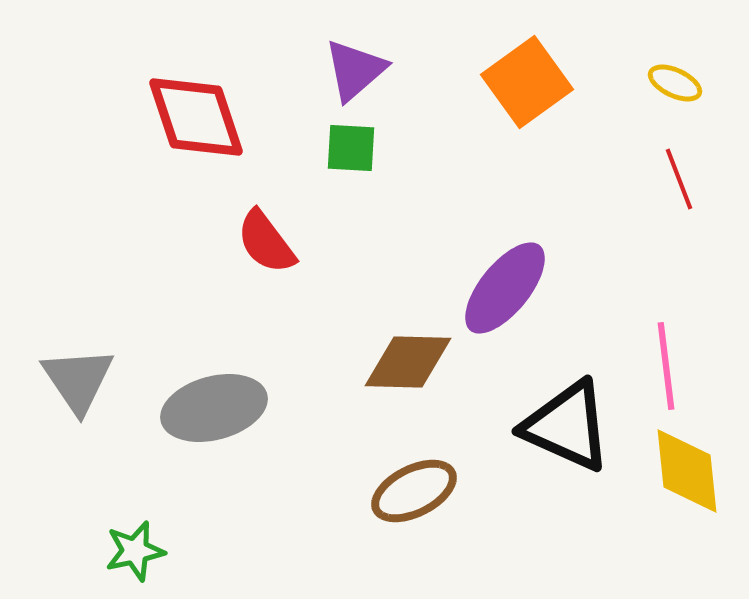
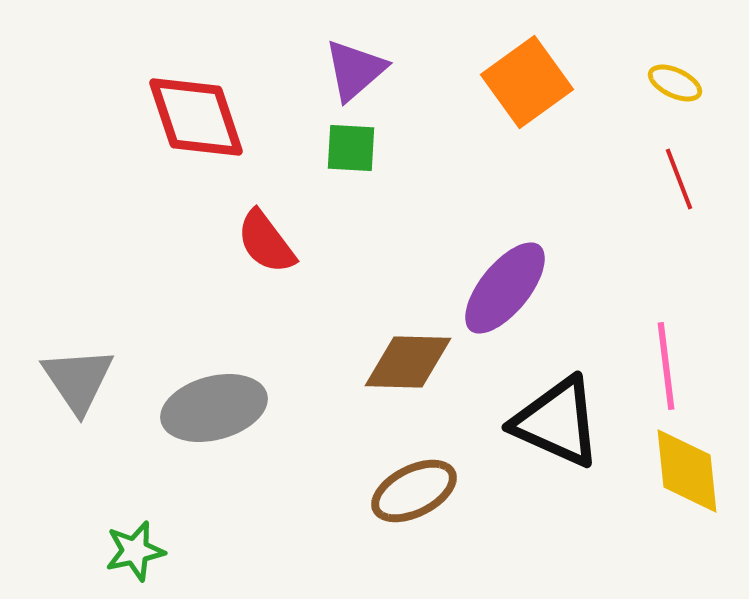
black triangle: moved 10 px left, 4 px up
